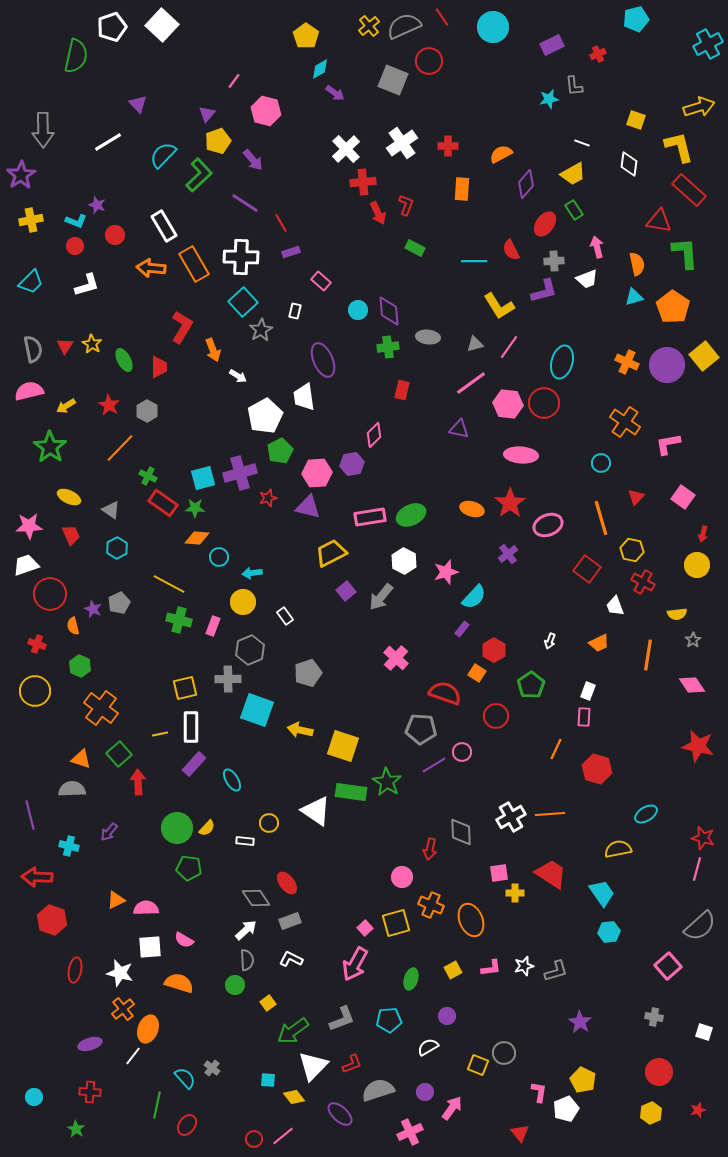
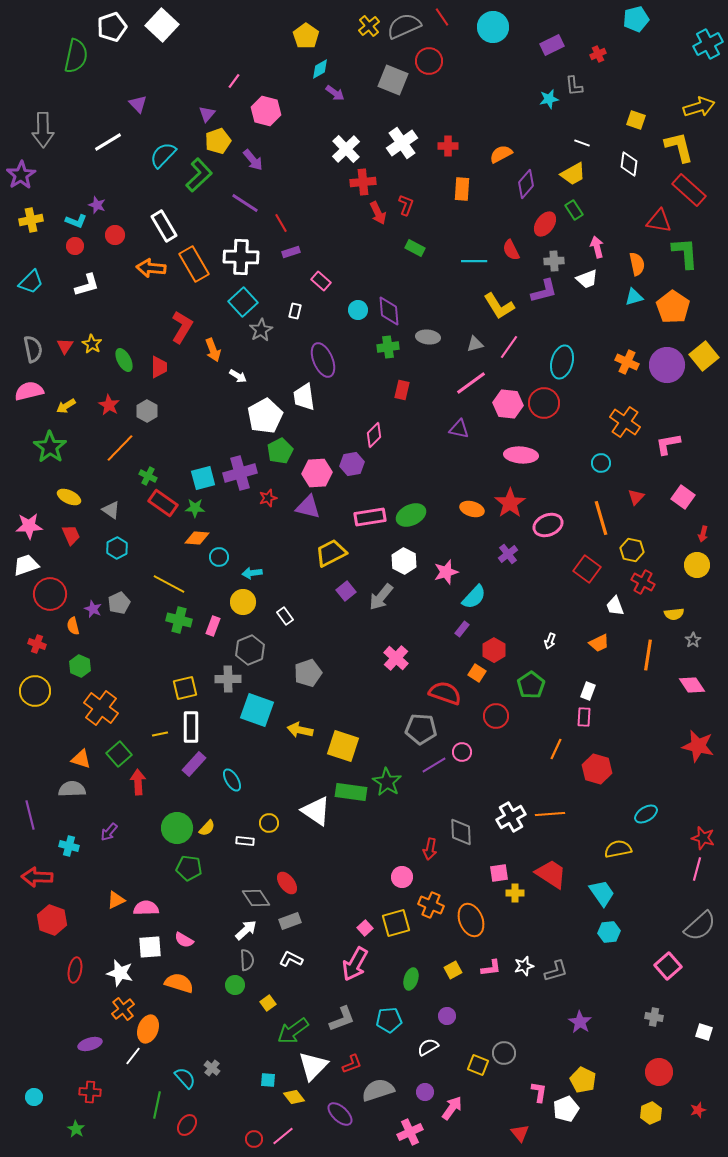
yellow semicircle at (677, 614): moved 3 px left
